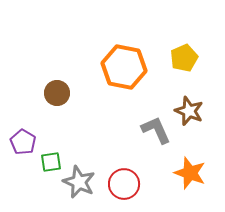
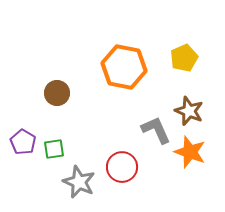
green square: moved 3 px right, 13 px up
orange star: moved 21 px up
red circle: moved 2 px left, 17 px up
